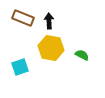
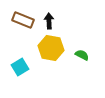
brown rectangle: moved 2 px down
cyan square: rotated 12 degrees counterclockwise
